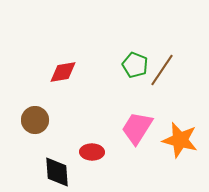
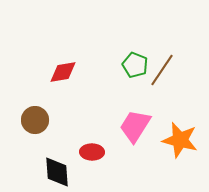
pink trapezoid: moved 2 px left, 2 px up
